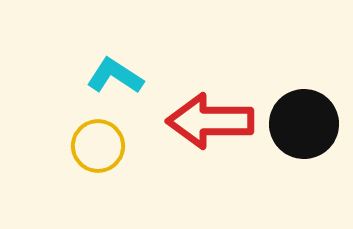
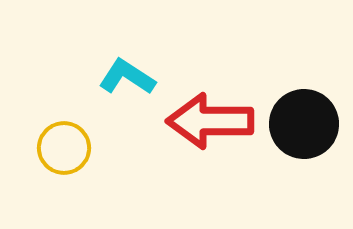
cyan L-shape: moved 12 px right, 1 px down
yellow circle: moved 34 px left, 2 px down
